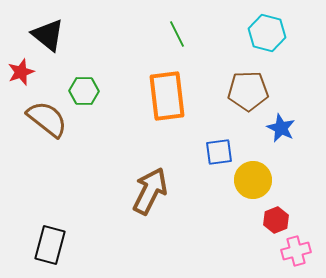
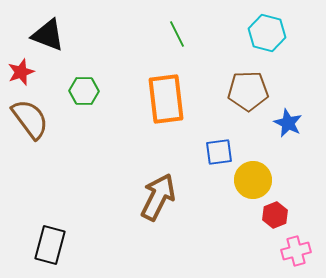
black triangle: rotated 18 degrees counterclockwise
orange rectangle: moved 1 px left, 3 px down
brown semicircle: moved 17 px left; rotated 15 degrees clockwise
blue star: moved 7 px right, 5 px up
brown arrow: moved 8 px right, 6 px down
red hexagon: moved 1 px left, 5 px up
